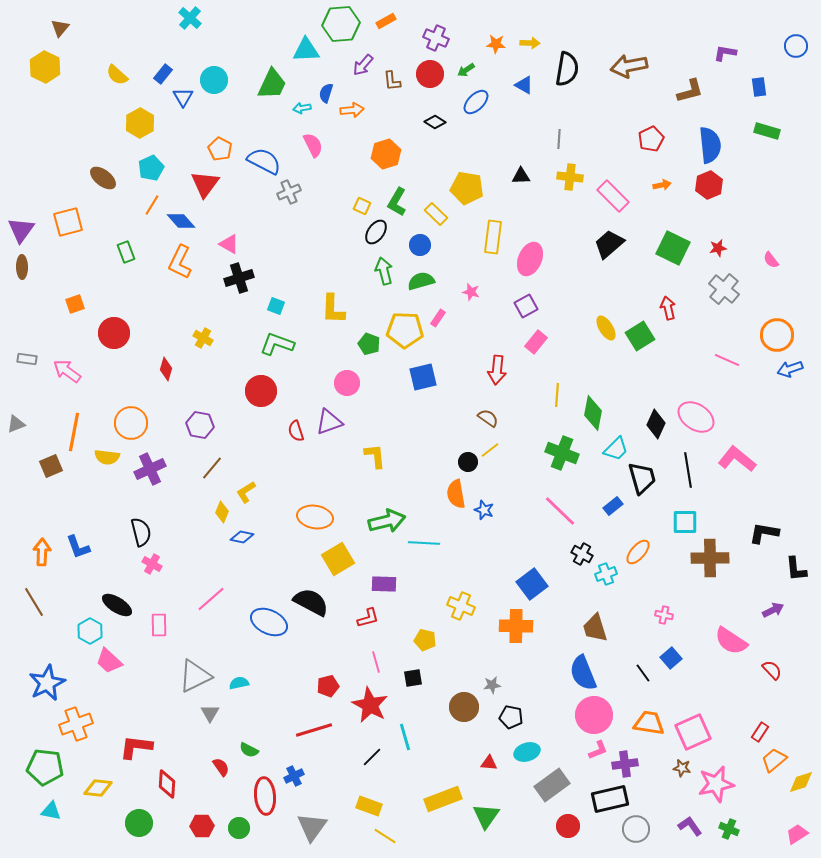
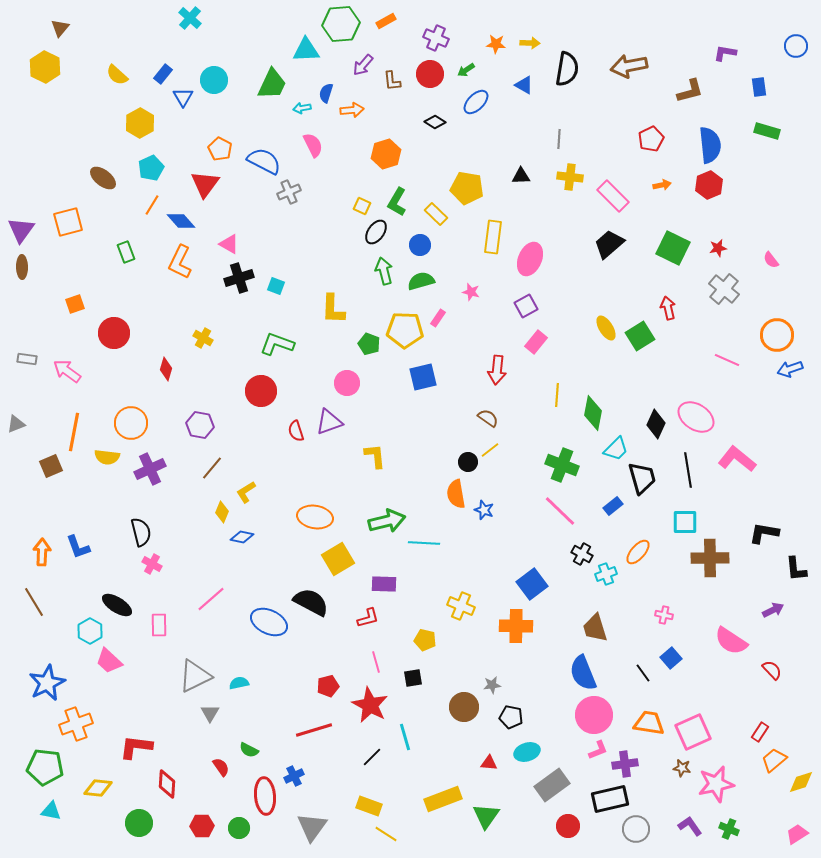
cyan square at (276, 306): moved 20 px up
green cross at (562, 453): moved 12 px down
yellow line at (385, 836): moved 1 px right, 2 px up
